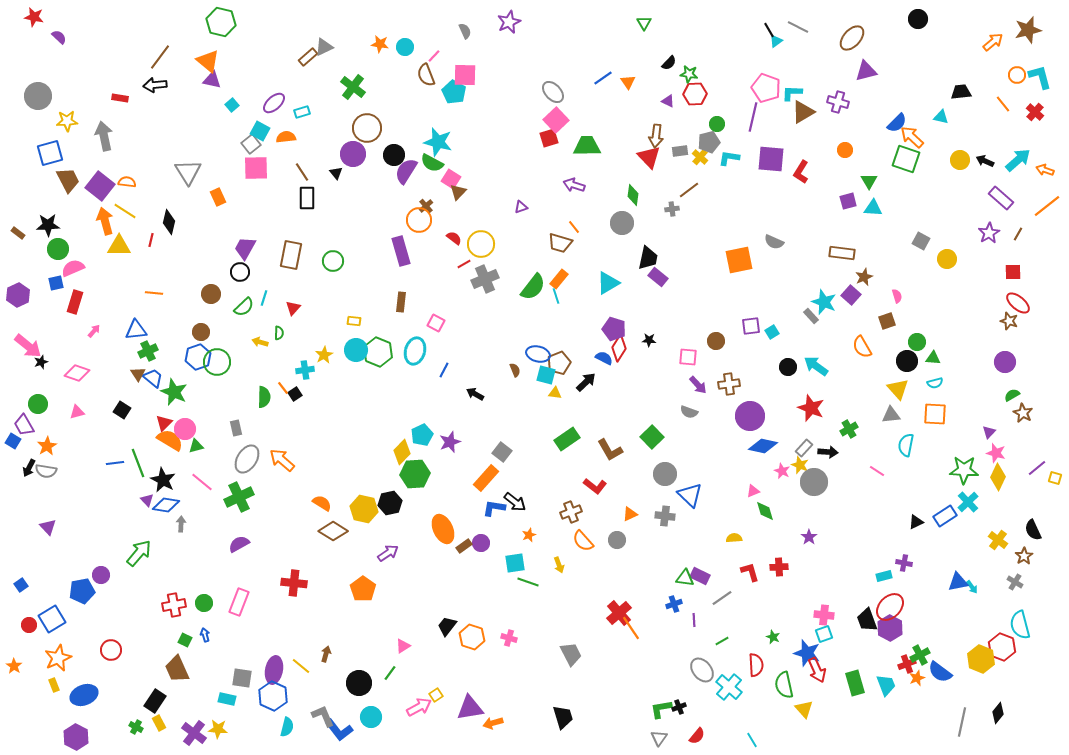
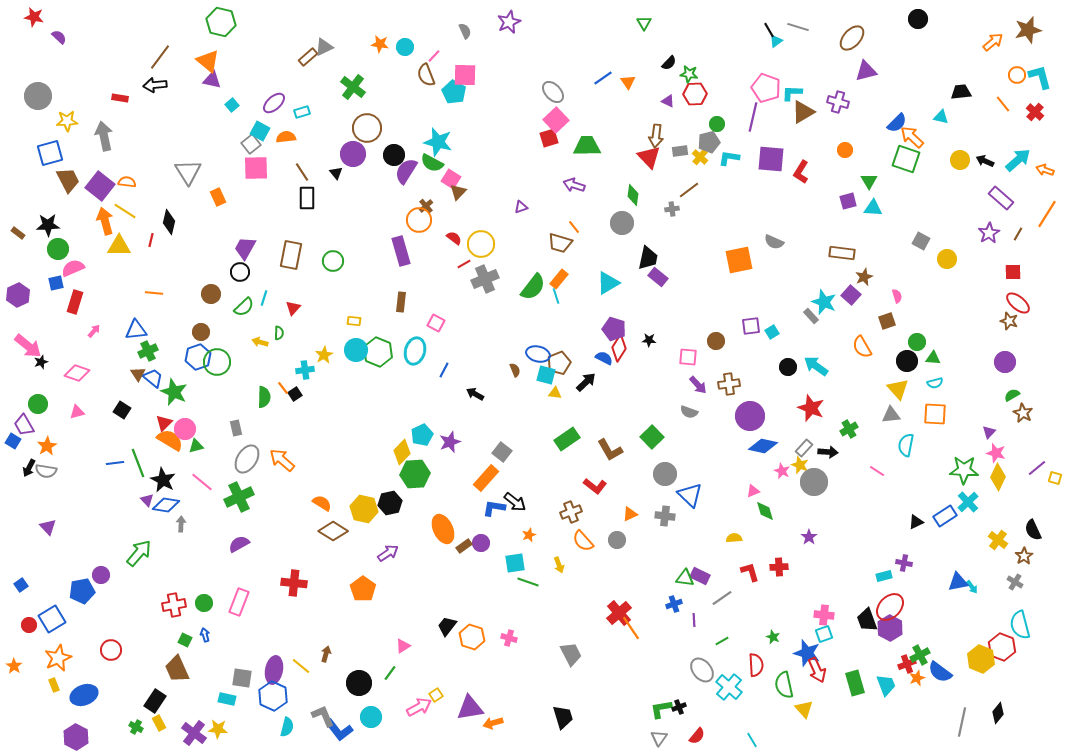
gray line at (798, 27): rotated 10 degrees counterclockwise
orange line at (1047, 206): moved 8 px down; rotated 20 degrees counterclockwise
